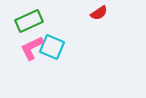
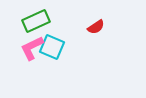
red semicircle: moved 3 px left, 14 px down
green rectangle: moved 7 px right
